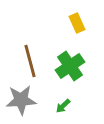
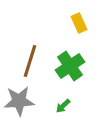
yellow rectangle: moved 2 px right
brown line: rotated 32 degrees clockwise
gray star: moved 2 px left, 1 px down
